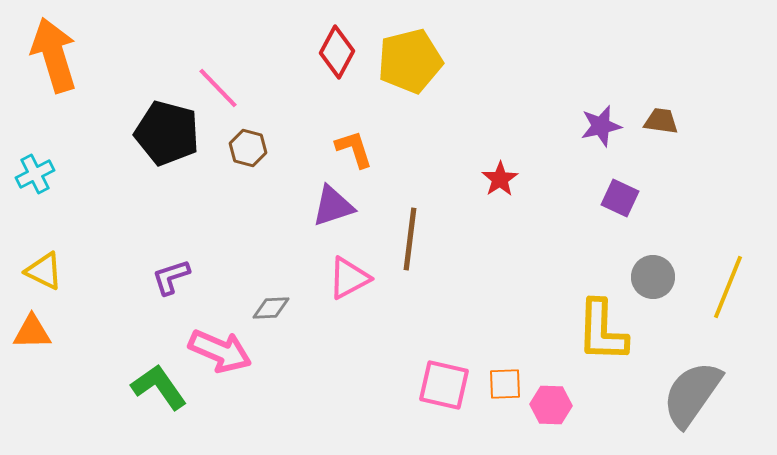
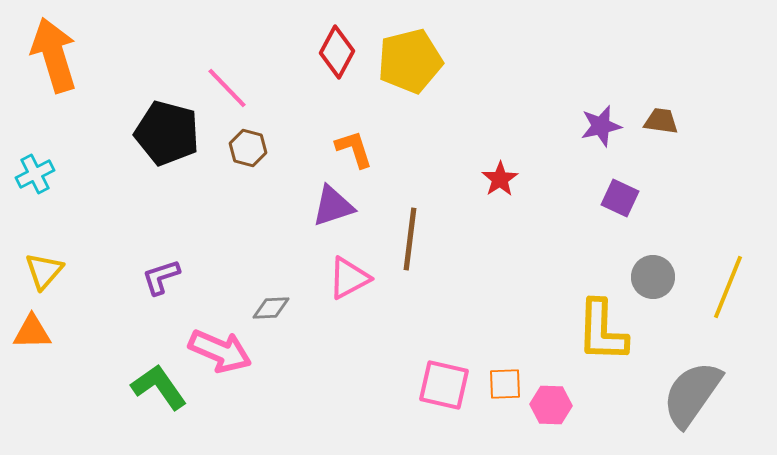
pink line: moved 9 px right
yellow triangle: rotated 45 degrees clockwise
purple L-shape: moved 10 px left
